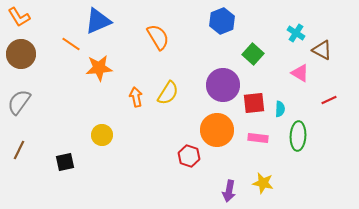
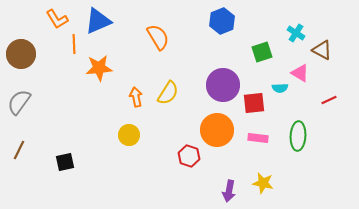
orange L-shape: moved 38 px right, 2 px down
orange line: moved 3 px right; rotated 54 degrees clockwise
green square: moved 9 px right, 2 px up; rotated 30 degrees clockwise
cyan semicircle: moved 21 px up; rotated 84 degrees clockwise
yellow circle: moved 27 px right
